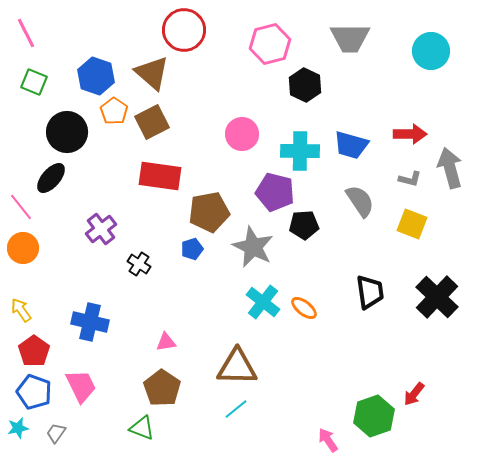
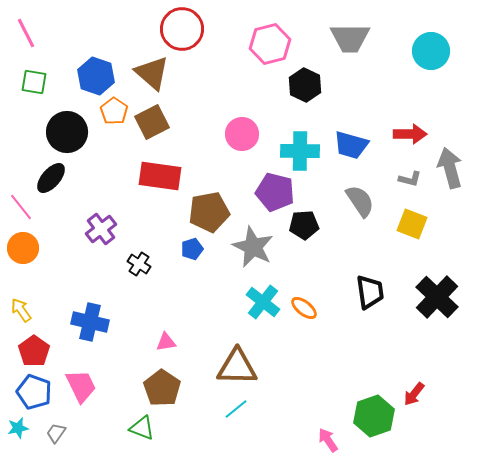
red circle at (184, 30): moved 2 px left, 1 px up
green square at (34, 82): rotated 12 degrees counterclockwise
